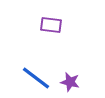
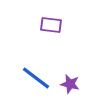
purple star: moved 2 px down
